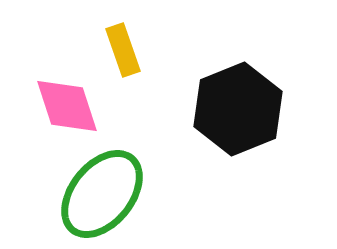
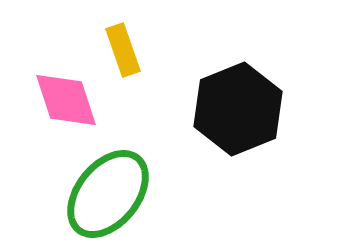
pink diamond: moved 1 px left, 6 px up
green ellipse: moved 6 px right
